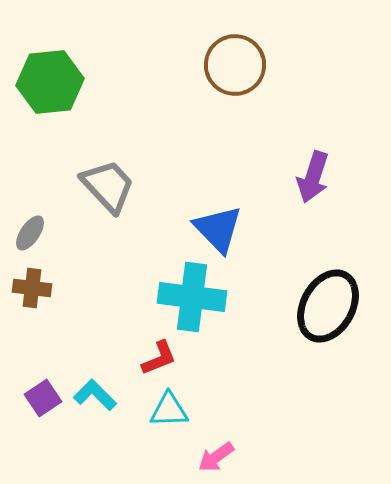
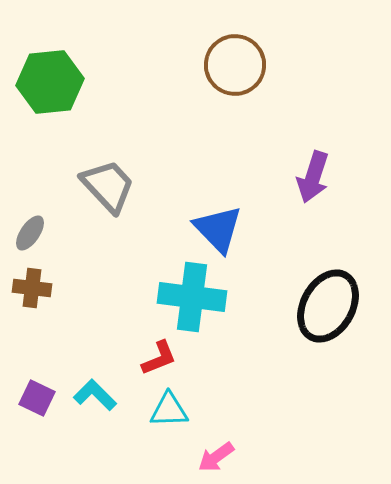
purple square: moved 6 px left; rotated 30 degrees counterclockwise
